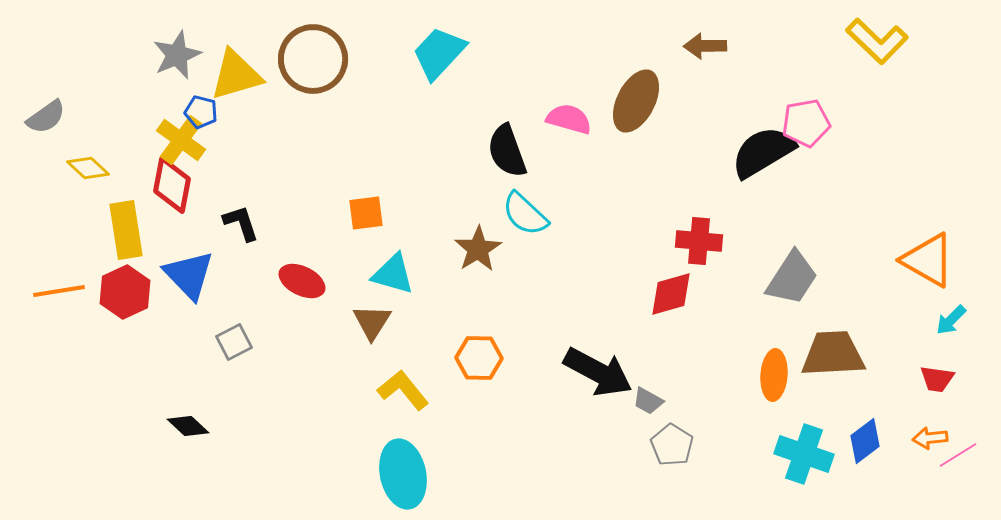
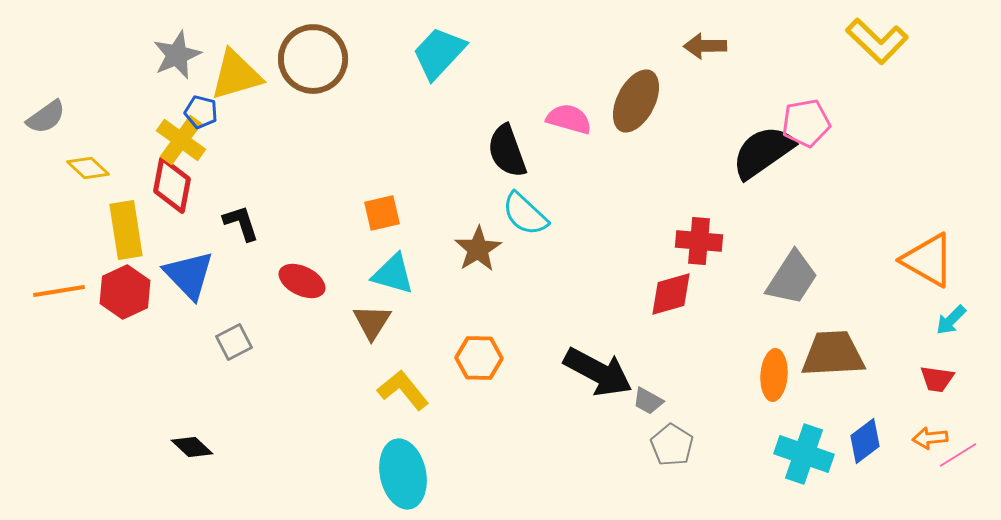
black semicircle at (763, 152): rotated 4 degrees counterclockwise
orange square at (366, 213): moved 16 px right; rotated 6 degrees counterclockwise
black diamond at (188, 426): moved 4 px right, 21 px down
